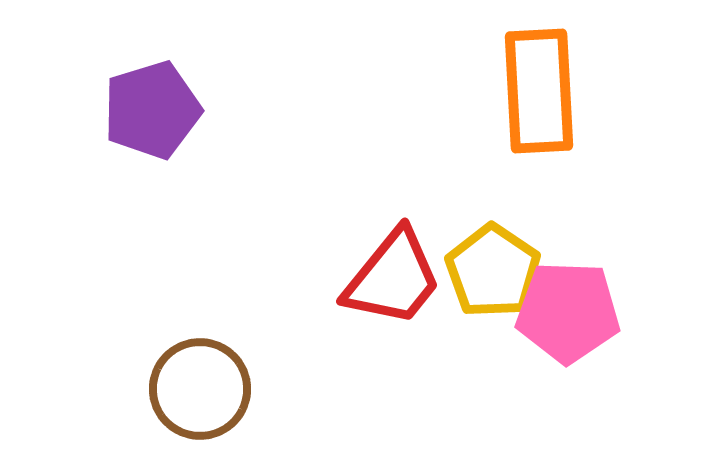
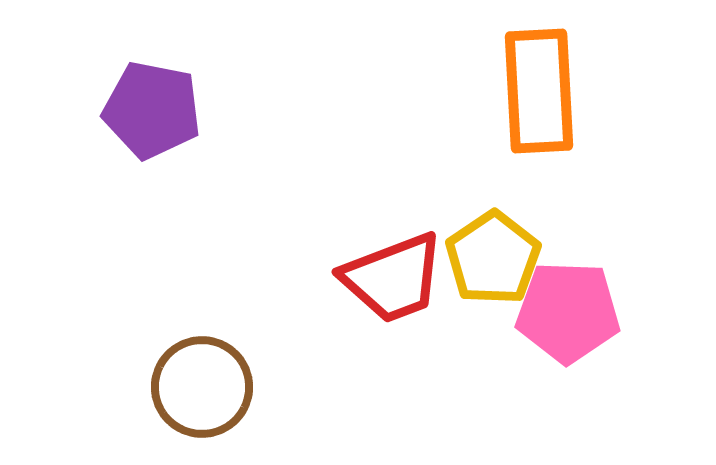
purple pentagon: rotated 28 degrees clockwise
yellow pentagon: moved 13 px up; rotated 4 degrees clockwise
red trapezoid: rotated 30 degrees clockwise
brown circle: moved 2 px right, 2 px up
